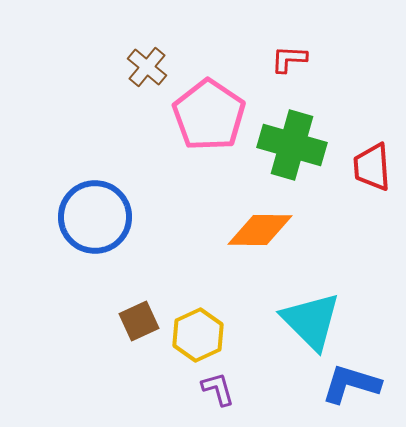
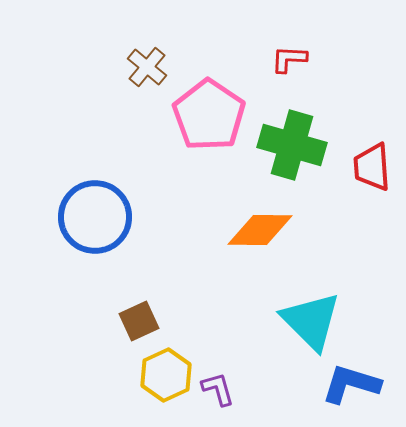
yellow hexagon: moved 32 px left, 40 px down
